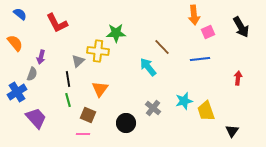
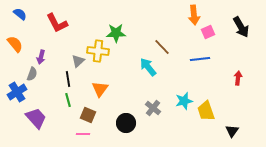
orange semicircle: moved 1 px down
